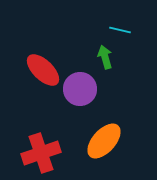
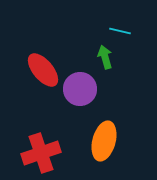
cyan line: moved 1 px down
red ellipse: rotated 6 degrees clockwise
orange ellipse: rotated 27 degrees counterclockwise
